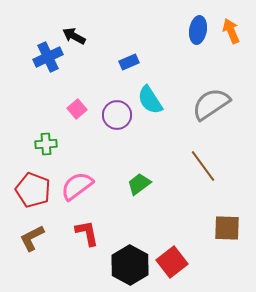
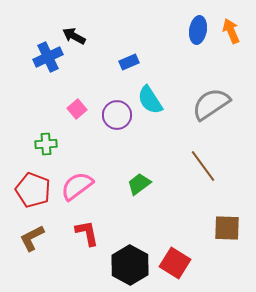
red square: moved 3 px right, 1 px down; rotated 20 degrees counterclockwise
